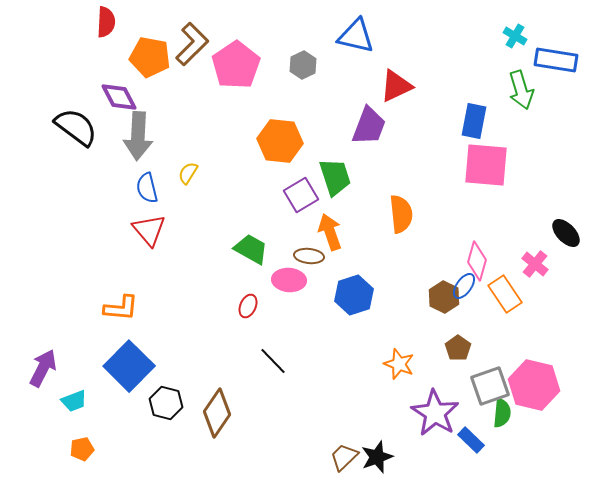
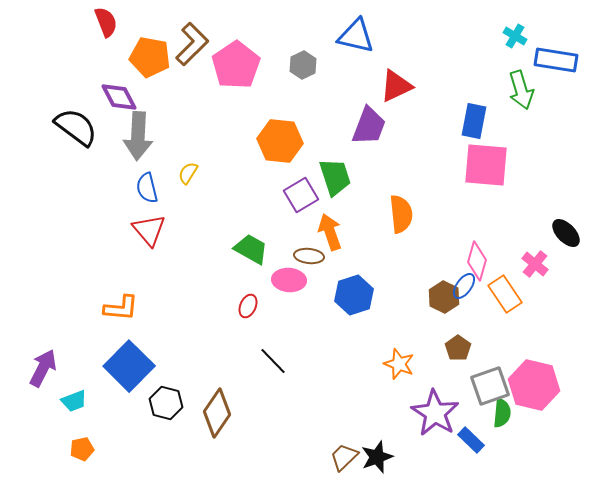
red semicircle at (106, 22): rotated 24 degrees counterclockwise
